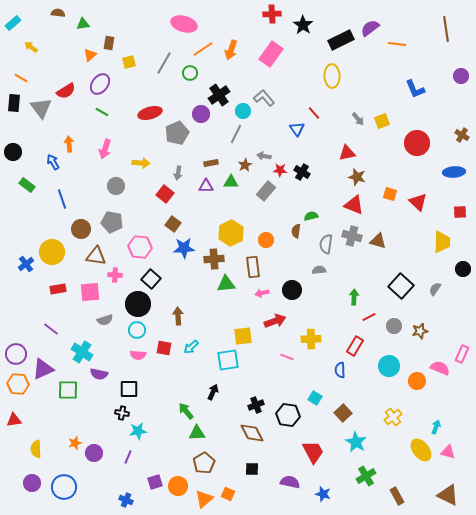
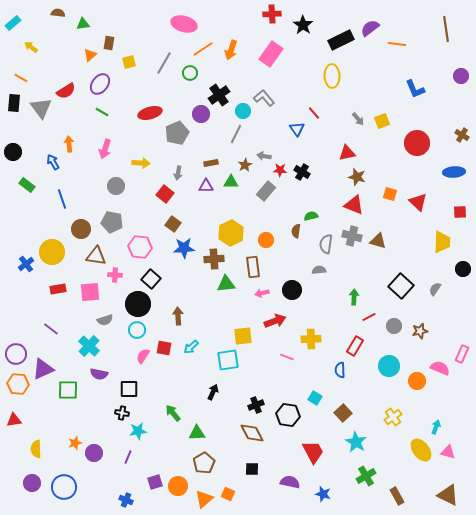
cyan cross at (82, 352): moved 7 px right, 6 px up; rotated 10 degrees clockwise
pink semicircle at (138, 355): moved 5 px right, 1 px down; rotated 119 degrees clockwise
green arrow at (186, 411): moved 13 px left, 2 px down
